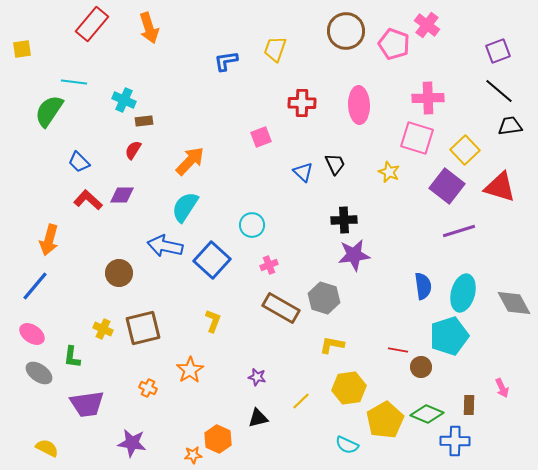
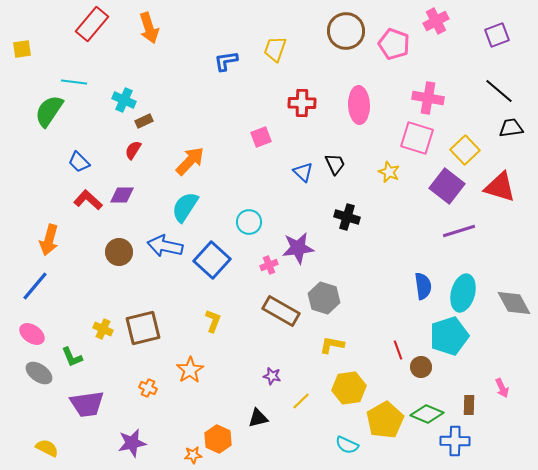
pink cross at (427, 25): moved 9 px right, 4 px up; rotated 25 degrees clockwise
purple square at (498, 51): moved 1 px left, 16 px up
pink cross at (428, 98): rotated 12 degrees clockwise
brown rectangle at (144, 121): rotated 18 degrees counterclockwise
black trapezoid at (510, 126): moved 1 px right, 2 px down
black cross at (344, 220): moved 3 px right, 3 px up; rotated 20 degrees clockwise
cyan circle at (252, 225): moved 3 px left, 3 px up
purple star at (354, 255): moved 56 px left, 7 px up
brown circle at (119, 273): moved 21 px up
brown rectangle at (281, 308): moved 3 px down
red line at (398, 350): rotated 60 degrees clockwise
green L-shape at (72, 357): rotated 30 degrees counterclockwise
purple star at (257, 377): moved 15 px right, 1 px up
purple star at (132, 443): rotated 20 degrees counterclockwise
